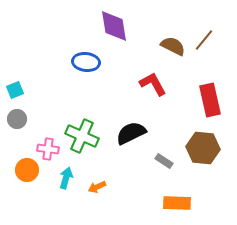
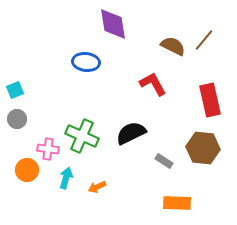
purple diamond: moved 1 px left, 2 px up
